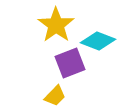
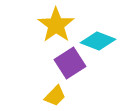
purple square: rotated 12 degrees counterclockwise
